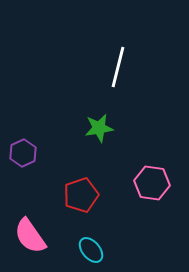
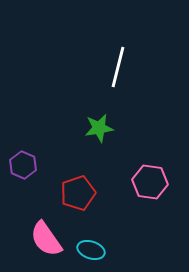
purple hexagon: moved 12 px down; rotated 12 degrees counterclockwise
pink hexagon: moved 2 px left, 1 px up
red pentagon: moved 3 px left, 2 px up
pink semicircle: moved 16 px right, 3 px down
cyan ellipse: rotated 32 degrees counterclockwise
